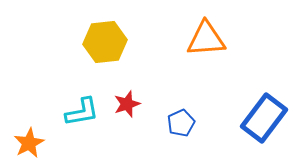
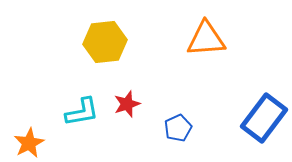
blue pentagon: moved 3 px left, 5 px down
